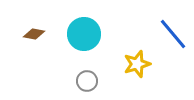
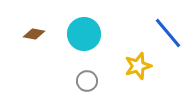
blue line: moved 5 px left, 1 px up
yellow star: moved 1 px right, 2 px down
